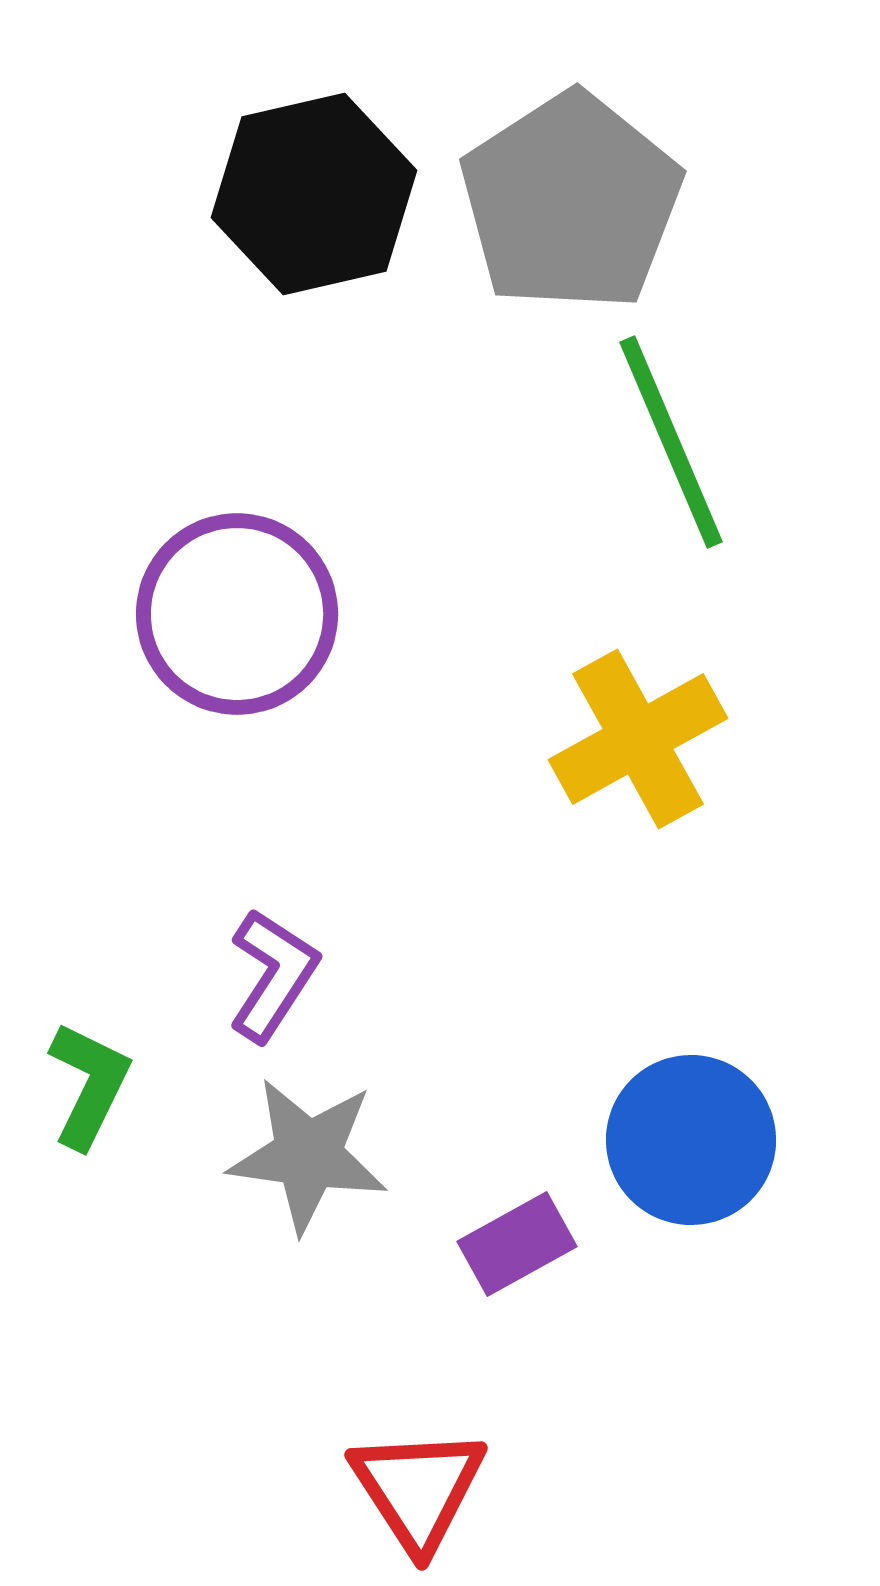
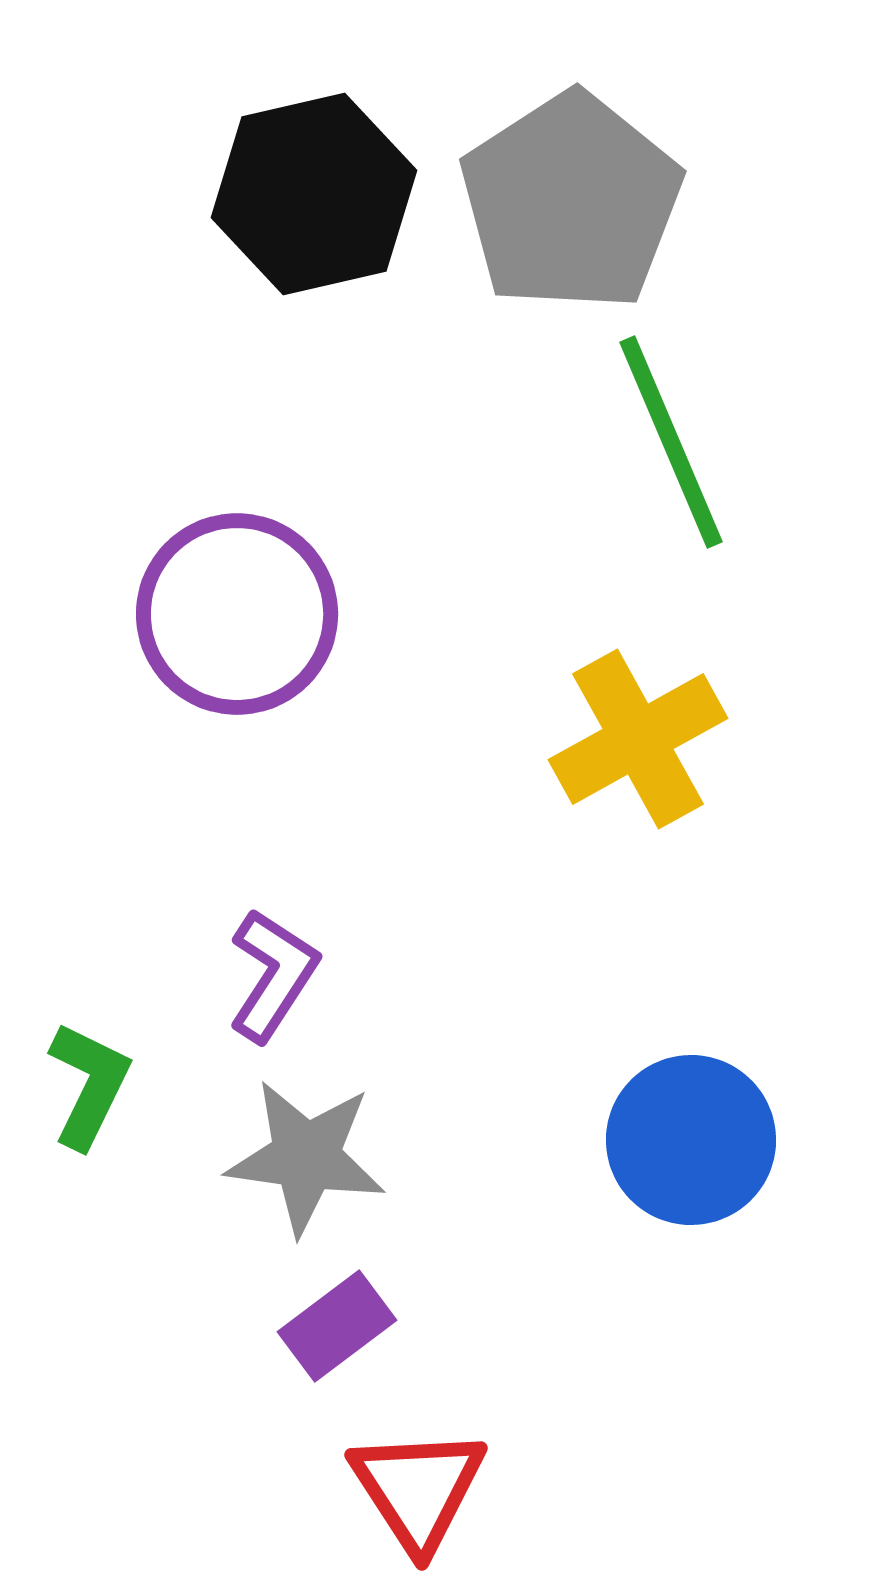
gray star: moved 2 px left, 2 px down
purple rectangle: moved 180 px left, 82 px down; rotated 8 degrees counterclockwise
